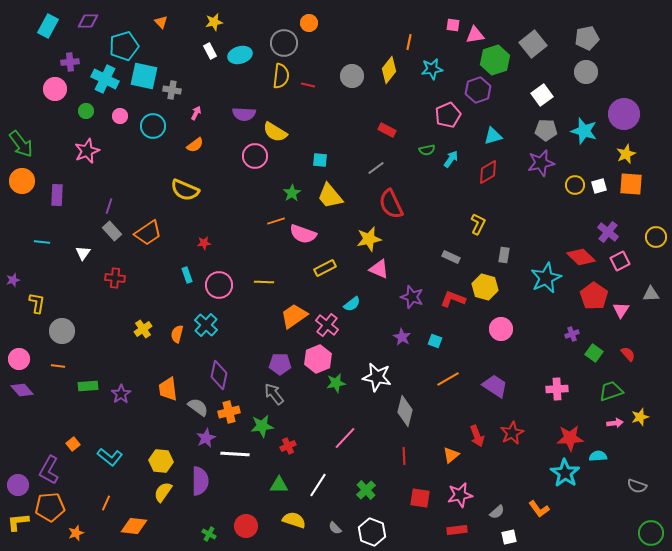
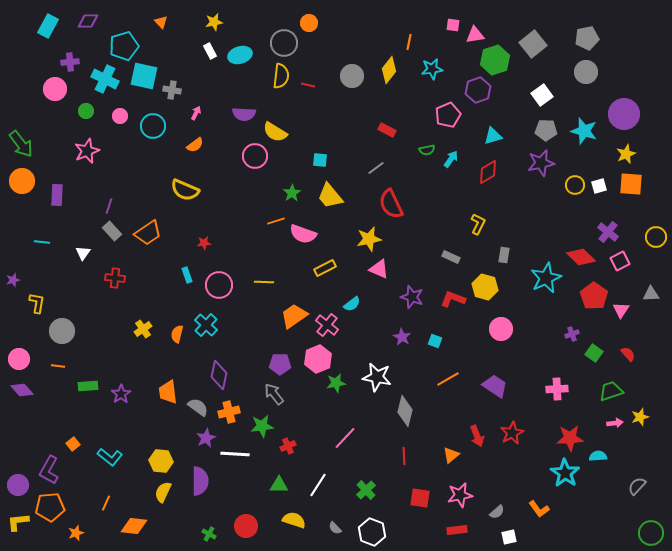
orange trapezoid at (168, 389): moved 3 px down
gray semicircle at (637, 486): rotated 114 degrees clockwise
yellow semicircle at (163, 492): rotated 10 degrees counterclockwise
